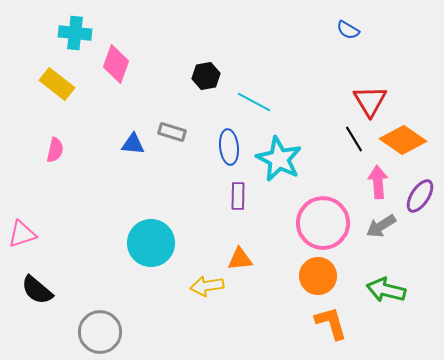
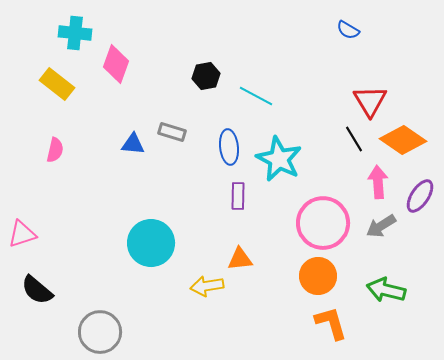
cyan line: moved 2 px right, 6 px up
